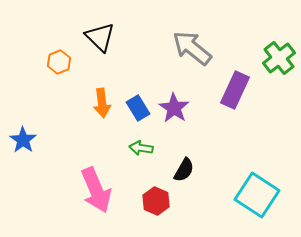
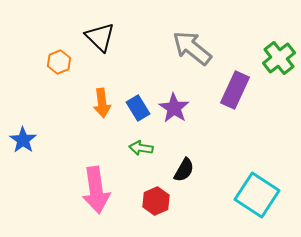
pink arrow: rotated 15 degrees clockwise
red hexagon: rotated 12 degrees clockwise
